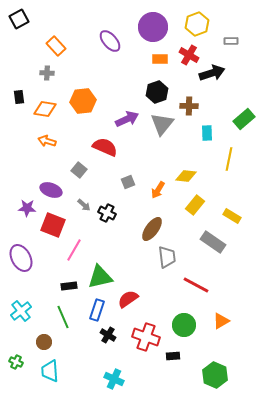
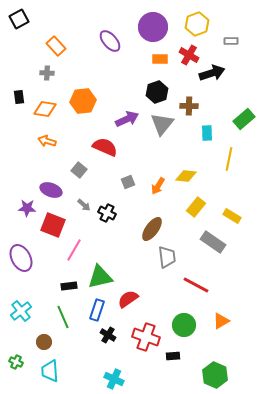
orange arrow at (158, 190): moved 4 px up
yellow rectangle at (195, 205): moved 1 px right, 2 px down
